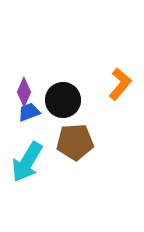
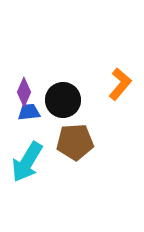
blue trapezoid: rotated 15 degrees clockwise
